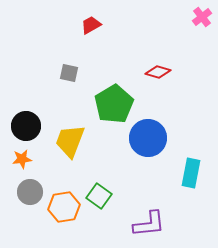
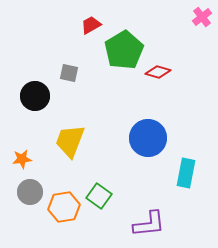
green pentagon: moved 10 px right, 54 px up
black circle: moved 9 px right, 30 px up
cyan rectangle: moved 5 px left
